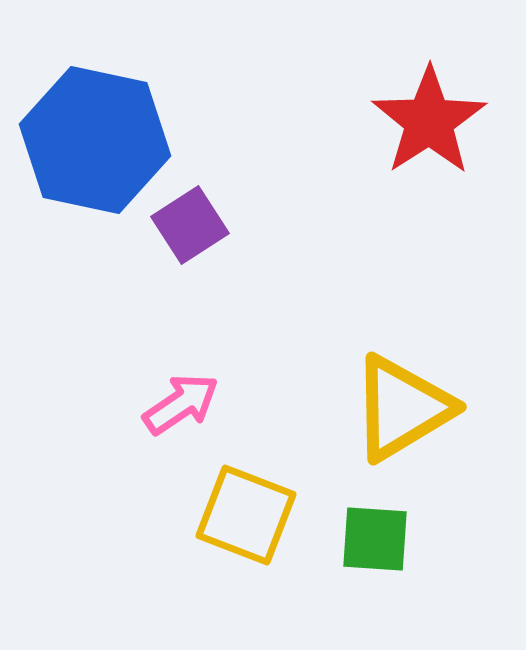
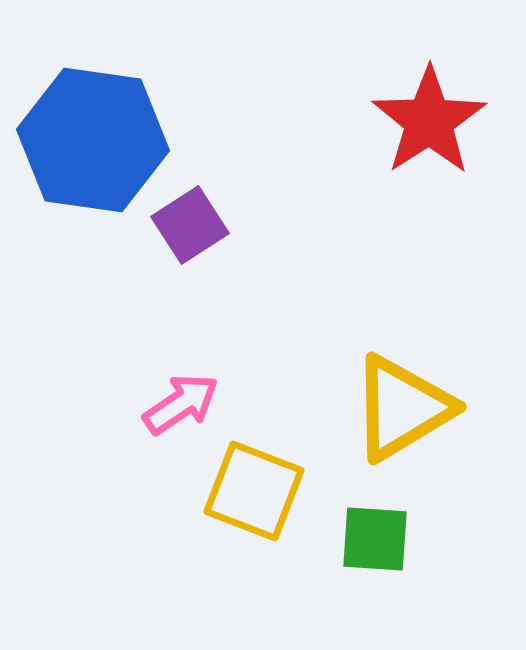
blue hexagon: moved 2 px left; rotated 4 degrees counterclockwise
yellow square: moved 8 px right, 24 px up
